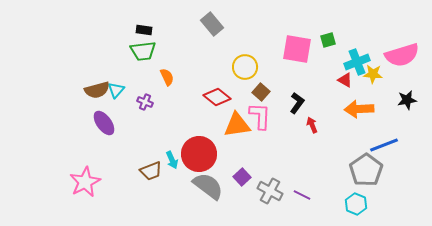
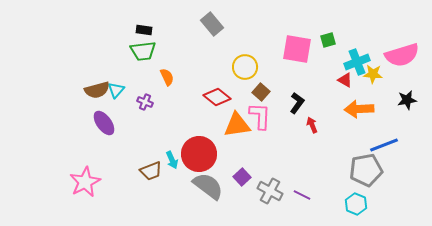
gray pentagon: rotated 24 degrees clockwise
